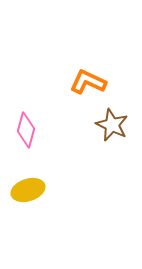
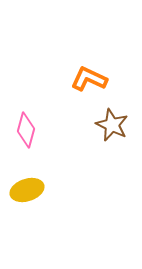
orange L-shape: moved 1 px right, 3 px up
yellow ellipse: moved 1 px left
